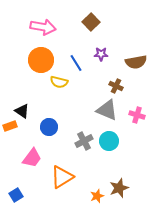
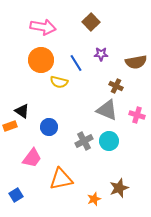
orange triangle: moved 1 px left, 2 px down; rotated 20 degrees clockwise
orange star: moved 3 px left, 3 px down
